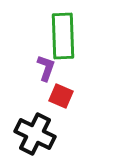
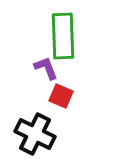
purple L-shape: rotated 40 degrees counterclockwise
